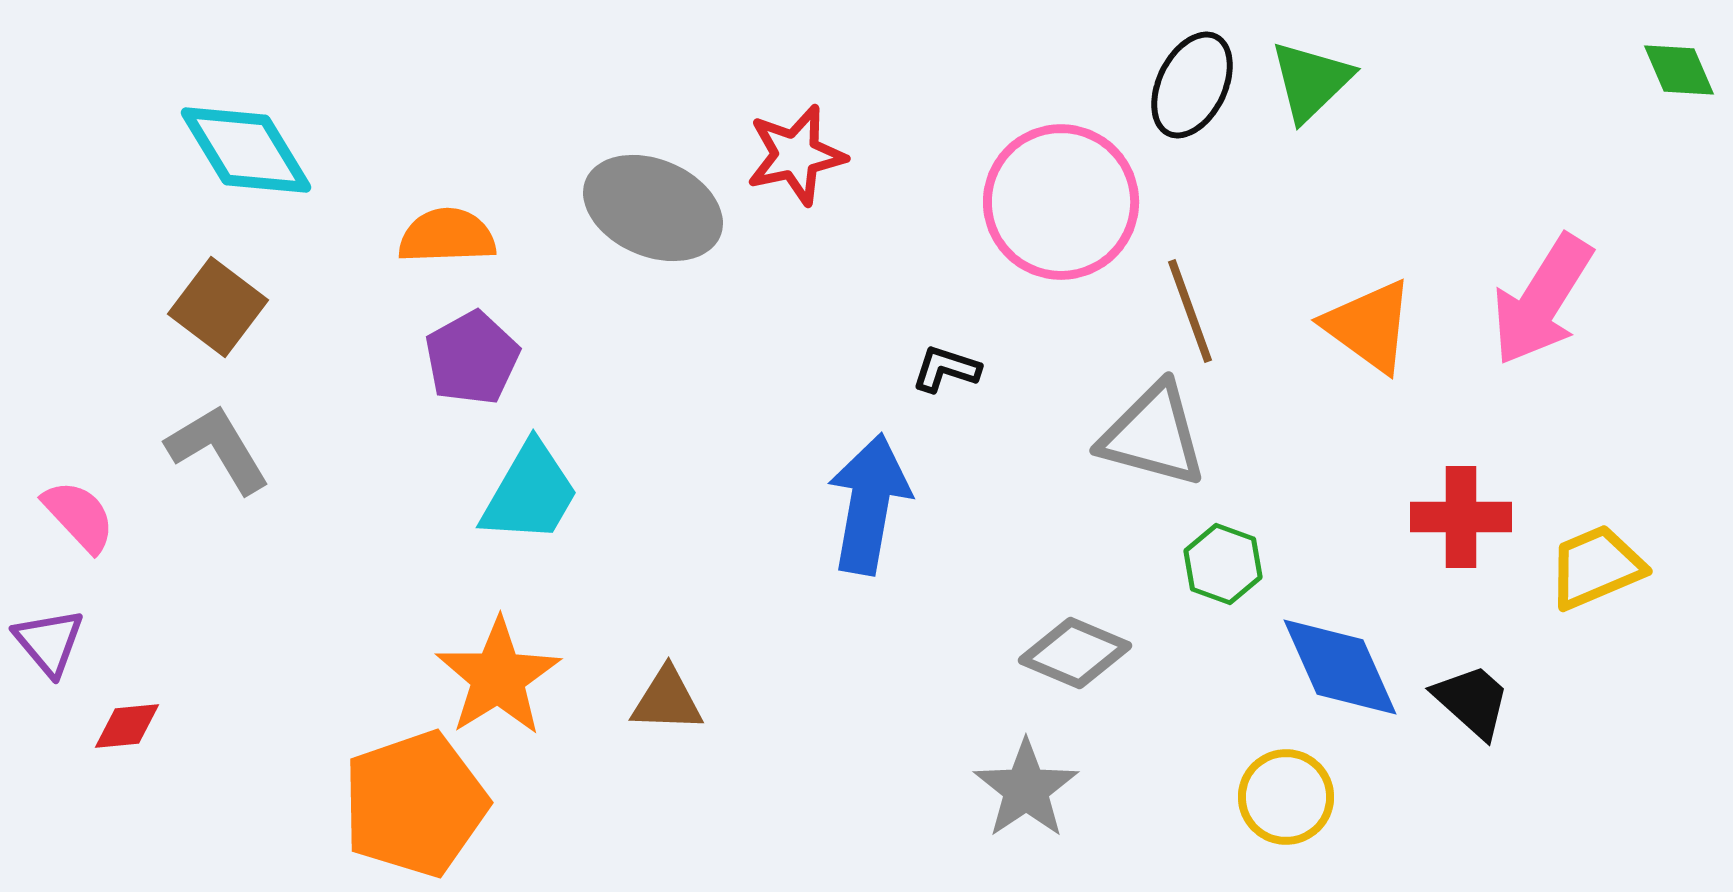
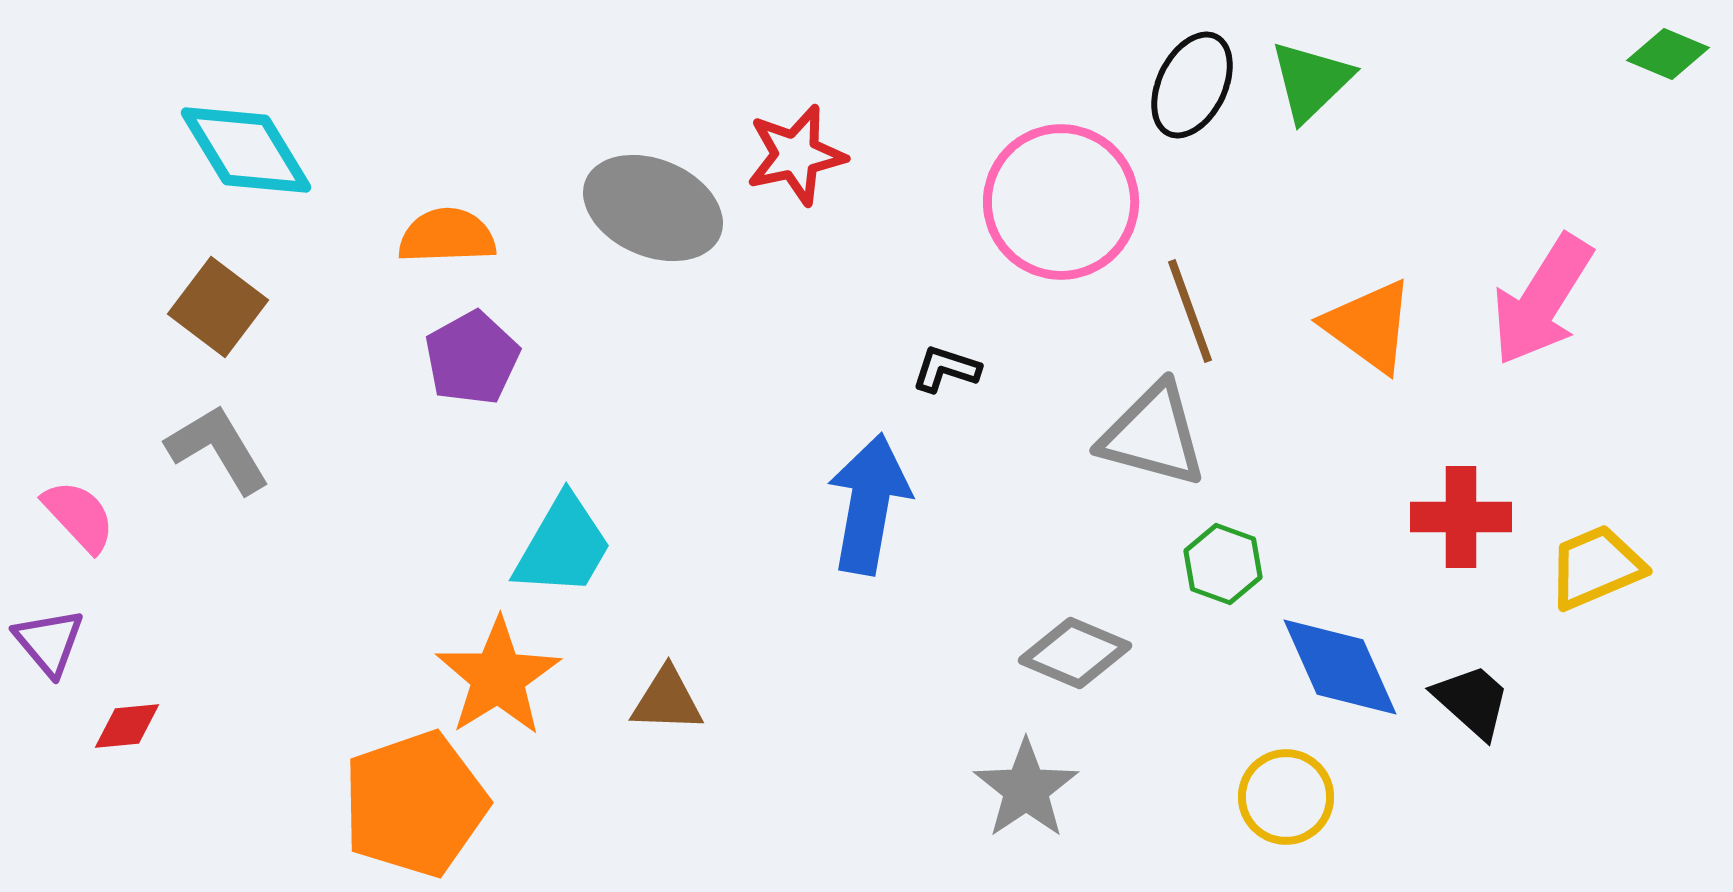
green diamond: moved 11 px left, 16 px up; rotated 44 degrees counterclockwise
cyan trapezoid: moved 33 px right, 53 px down
